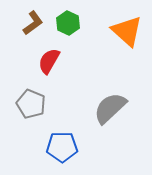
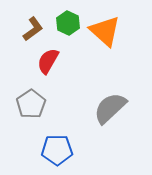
brown L-shape: moved 6 px down
orange triangle: moved 22 px left
red semicircle: moved 1 px left
gray pentagon: rotated 16 degrees clockwise
blue pentagon: moved 5 px left, 3 px down
